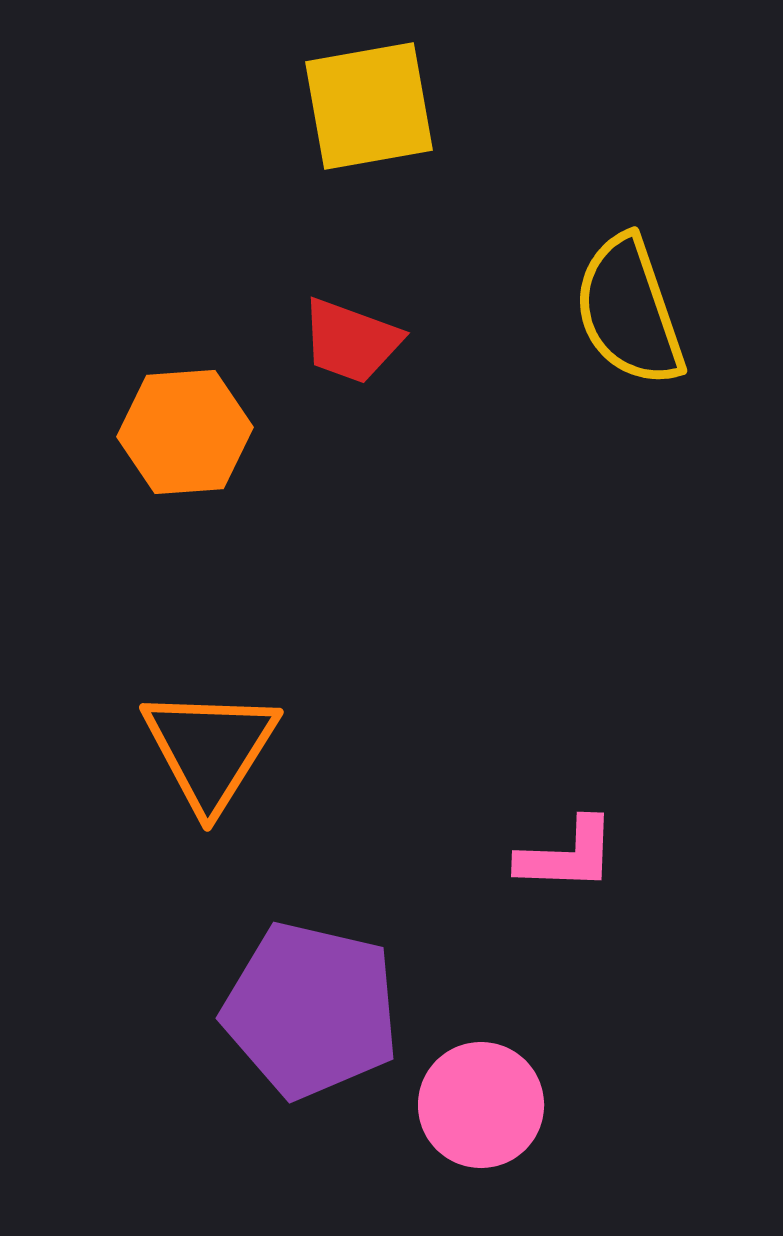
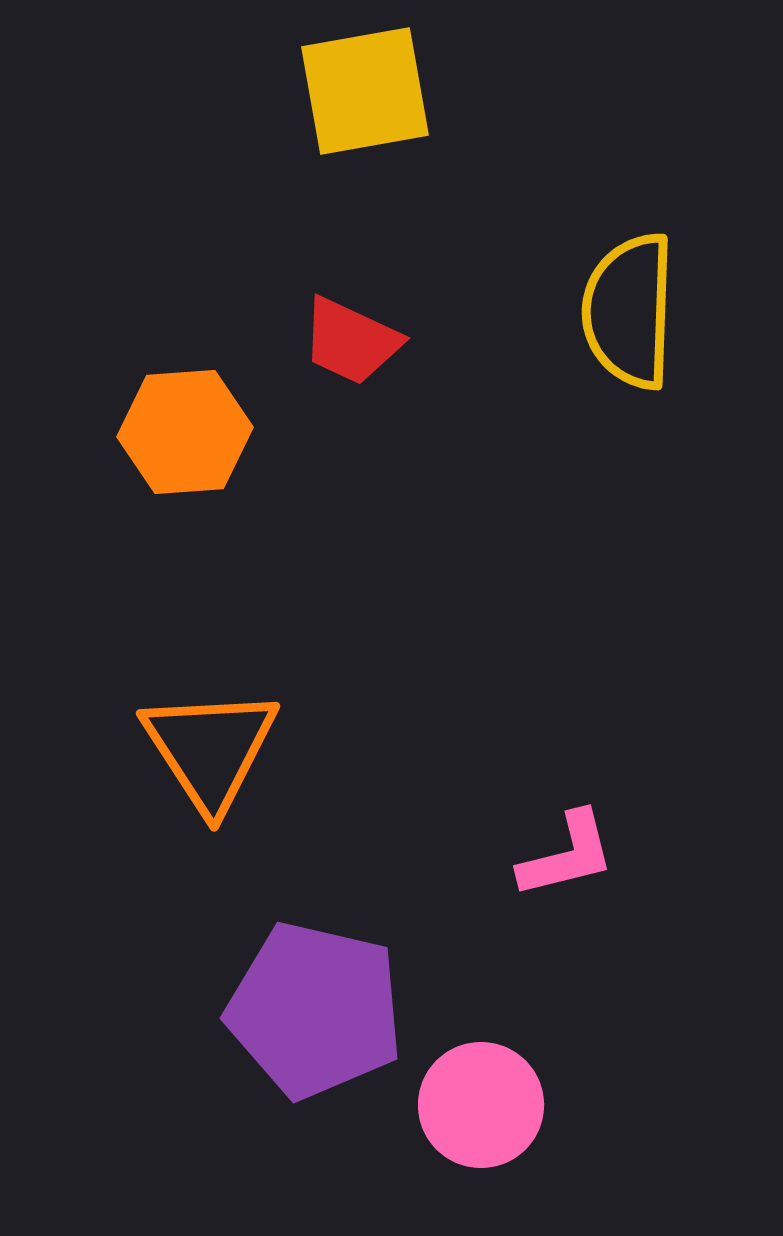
yellow square: moved 4 px left, 15 px up
yellow semicircle: rotated 21 degrees clockwise
red trapezoid: rotated 5 degrees clockwise
orange triangle: rotated 5 degrees counterclockwise
pink L-shape: rotated 16 degrees counterclockwise
purple pentagon: moved 4 px right
